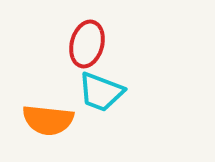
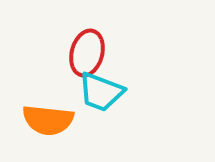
red ellipse: moved 9 px down
